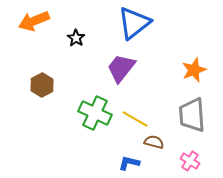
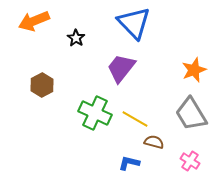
blue triangle: rotated 36 degrees counterclockwise
gray trapezoid: moved 1 px left, 1 px up; rotated 27 degrees counterclockwise
